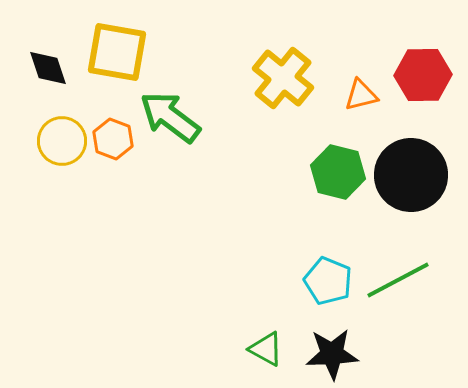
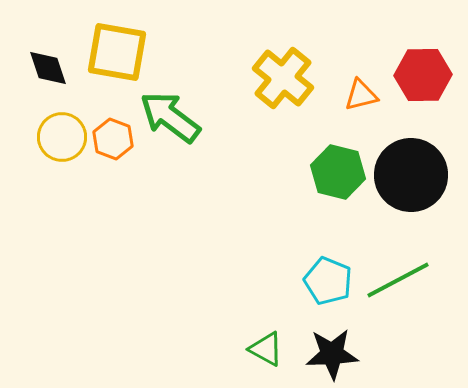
yellow circle: moved 4 px up
